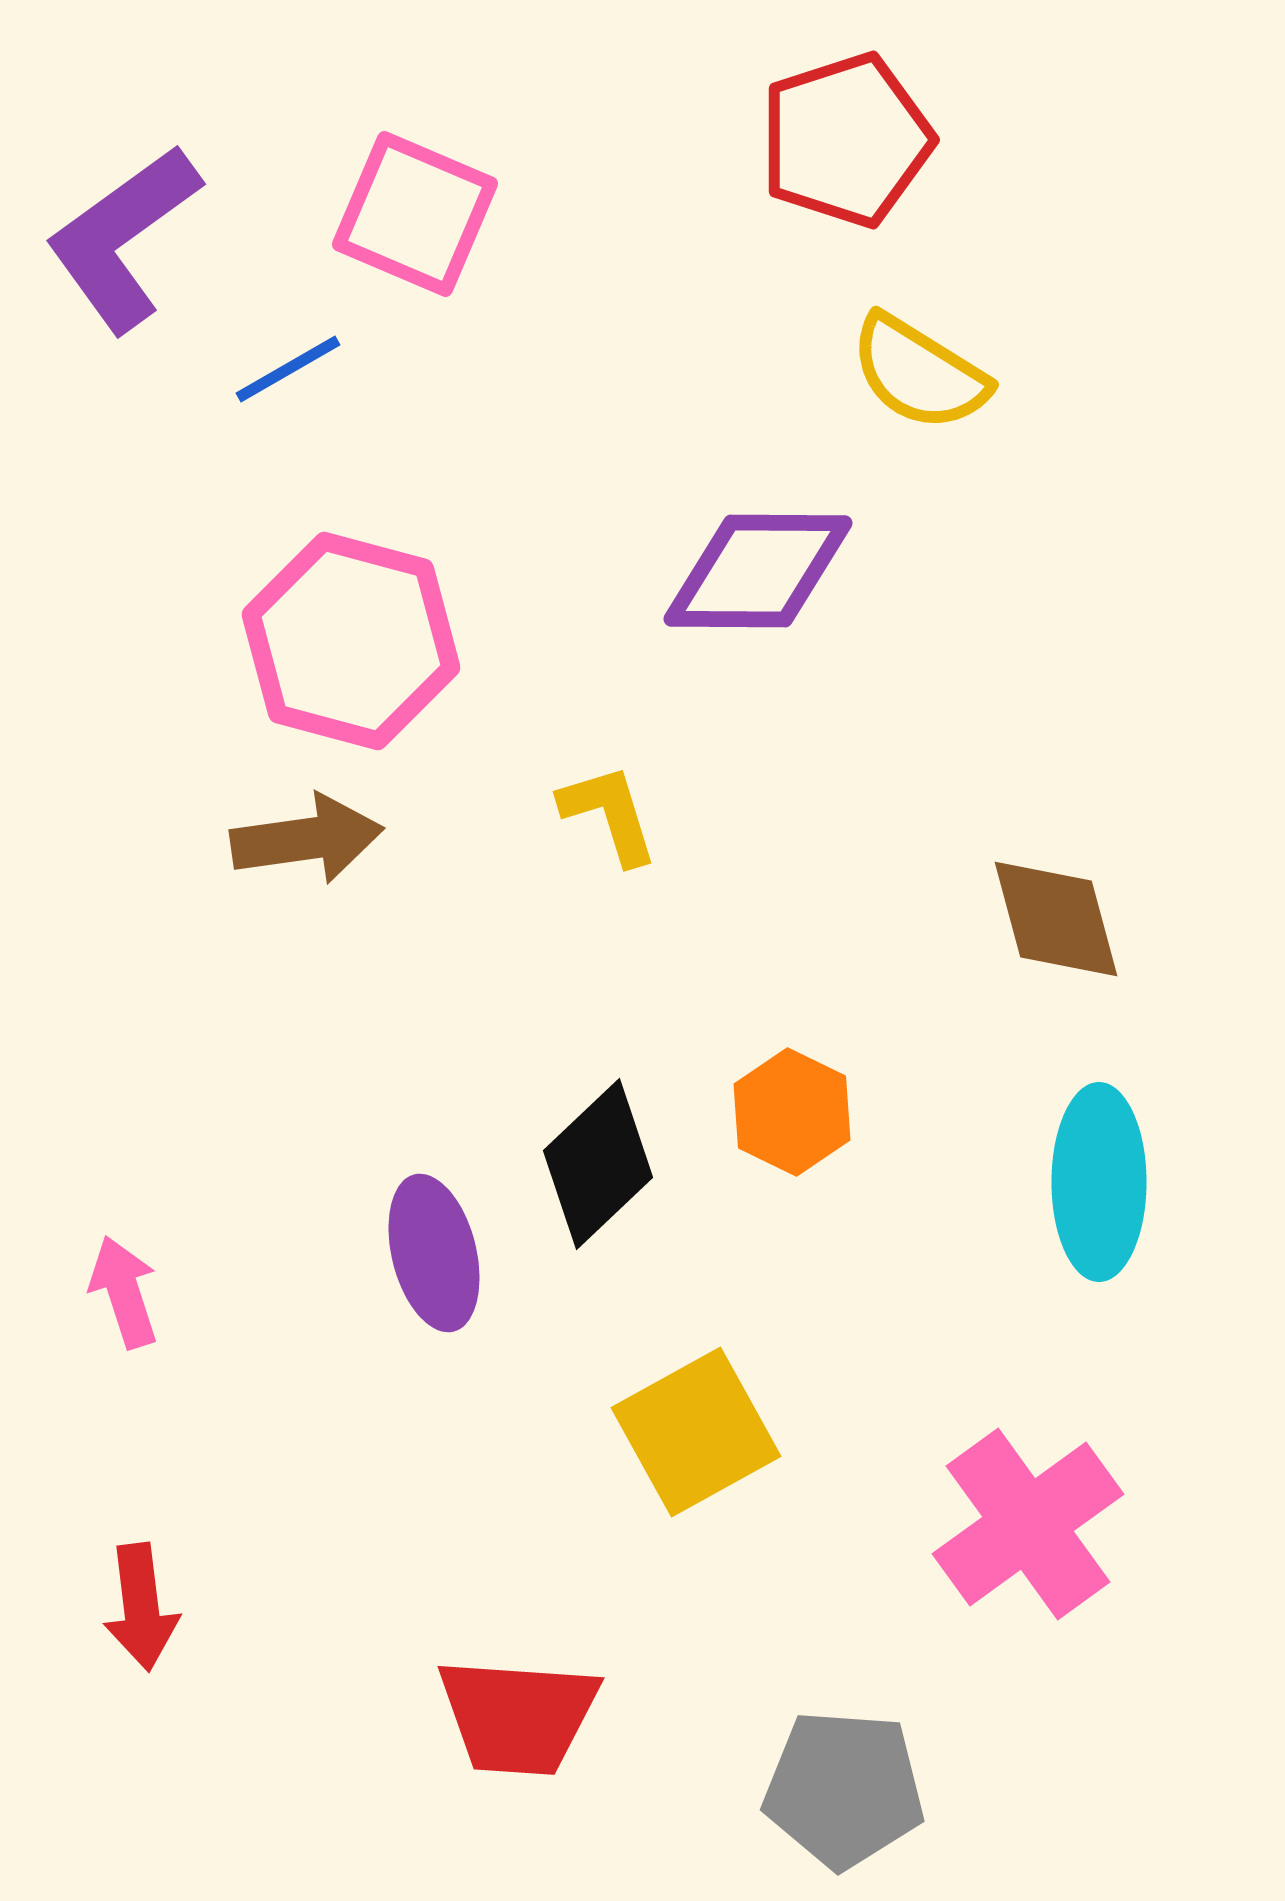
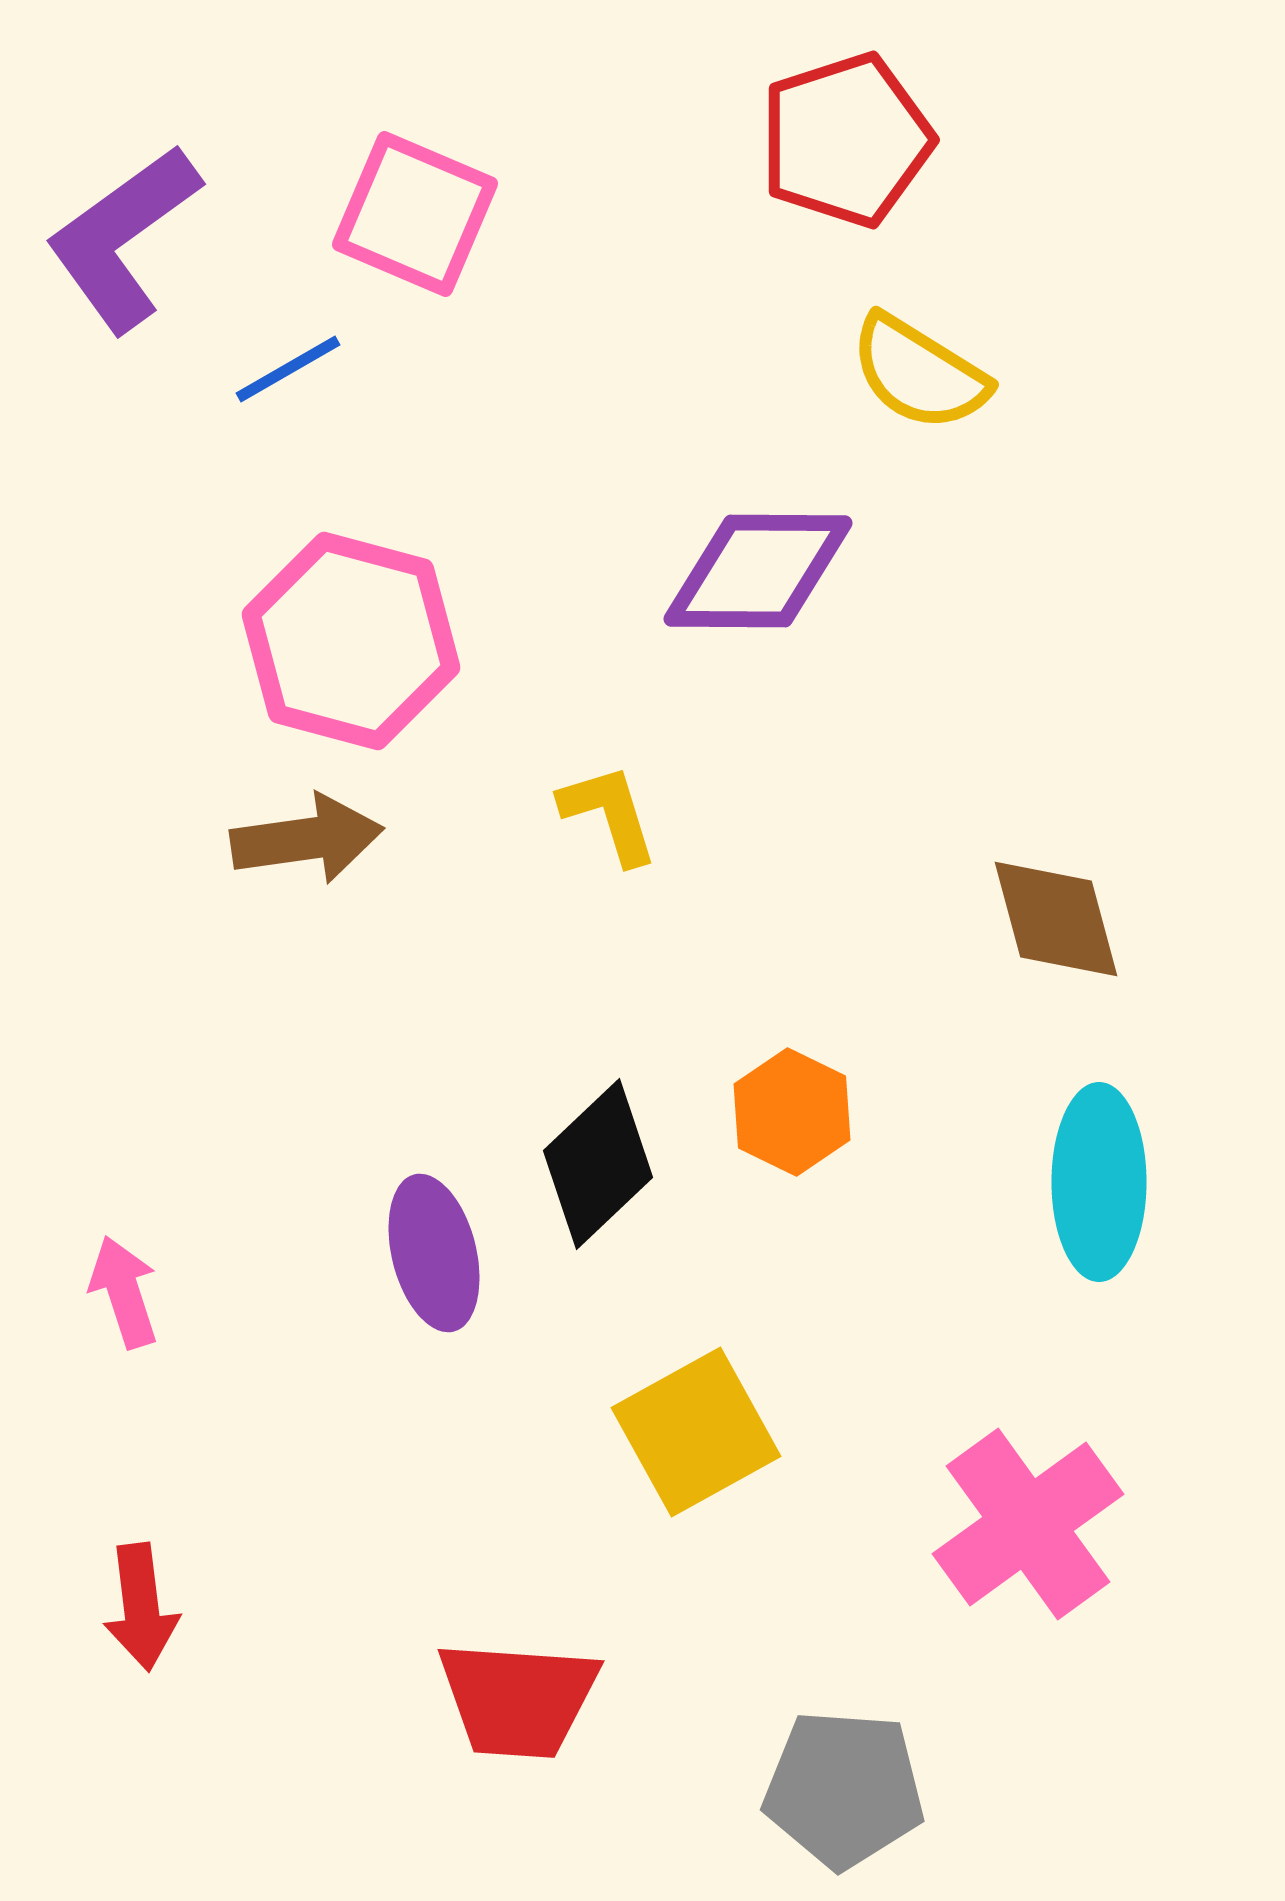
red trapezoid: moved 17 px up
